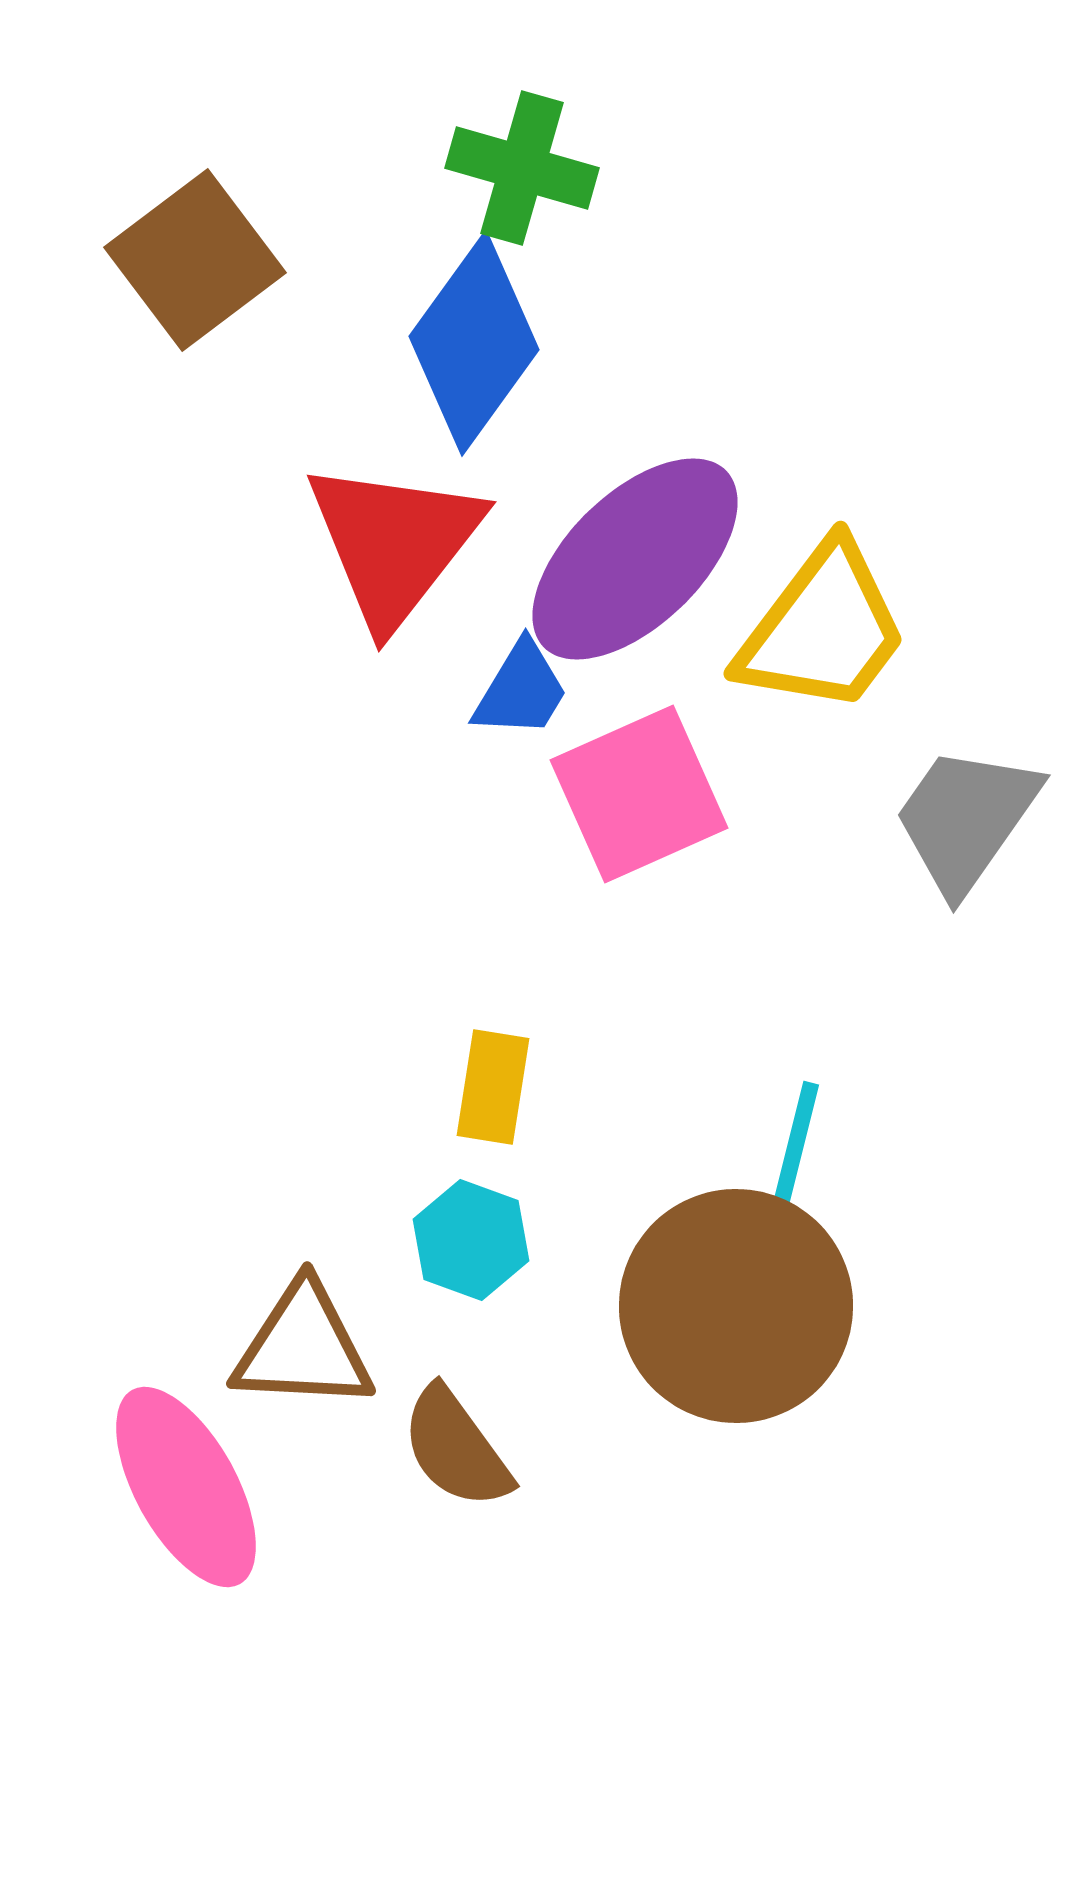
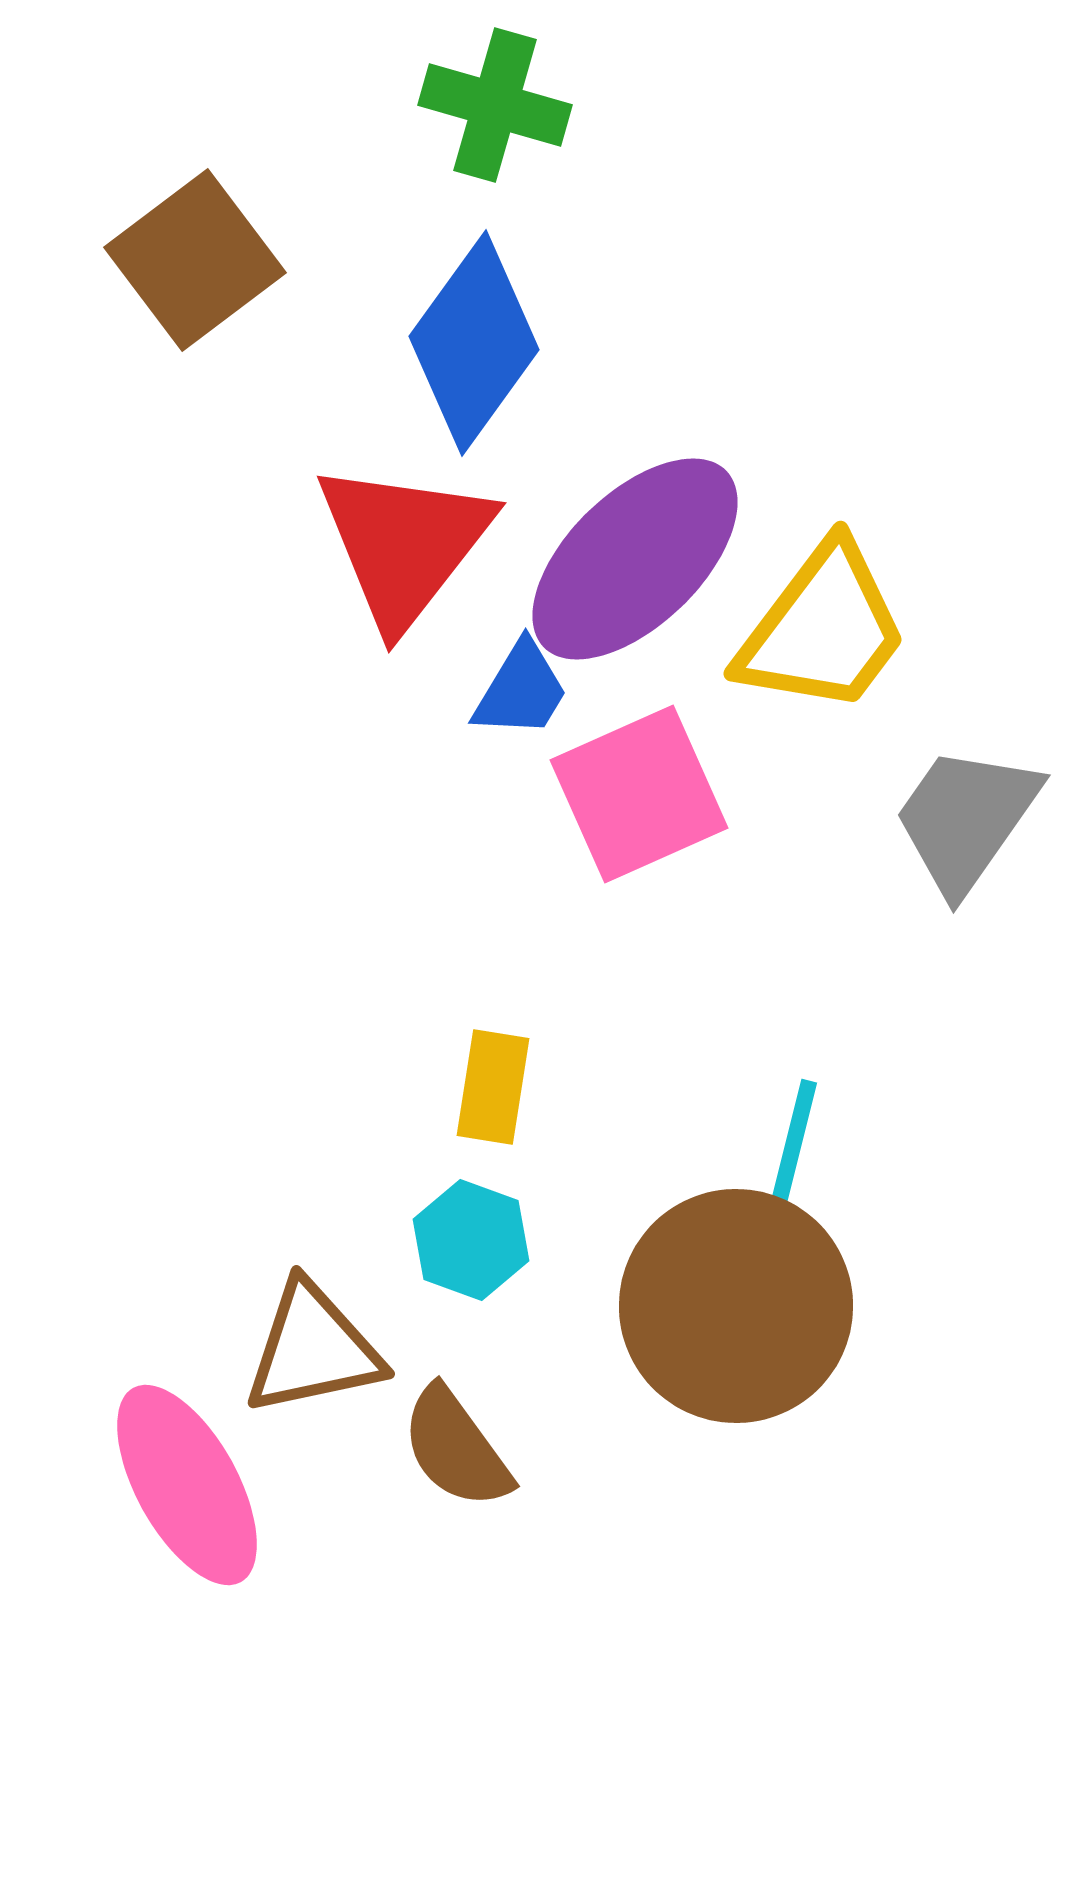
green cross: moved 27 px left, 63 px up
red triangle: moved 10 px right, 1 px down
cyan line: moved 2 px left, 2 px up
brown triangle: moved 10 px right, 2 px down; rotated 15 degrees counterclockwise
pink ellipse: moved 1 px right, 2 px up
